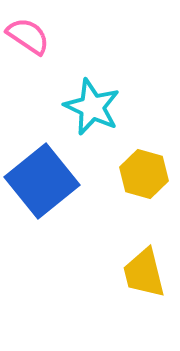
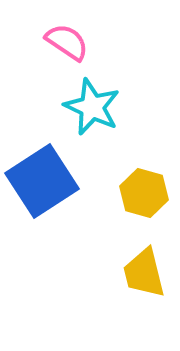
pink semicircle: moved 39 px right, 6 px down
yellow hexagon: moved 19 px down
blue square: rotated 6 degrees clockwise
